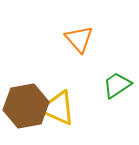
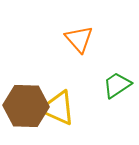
brown hexagon: rotated 12 degrees clockwise
